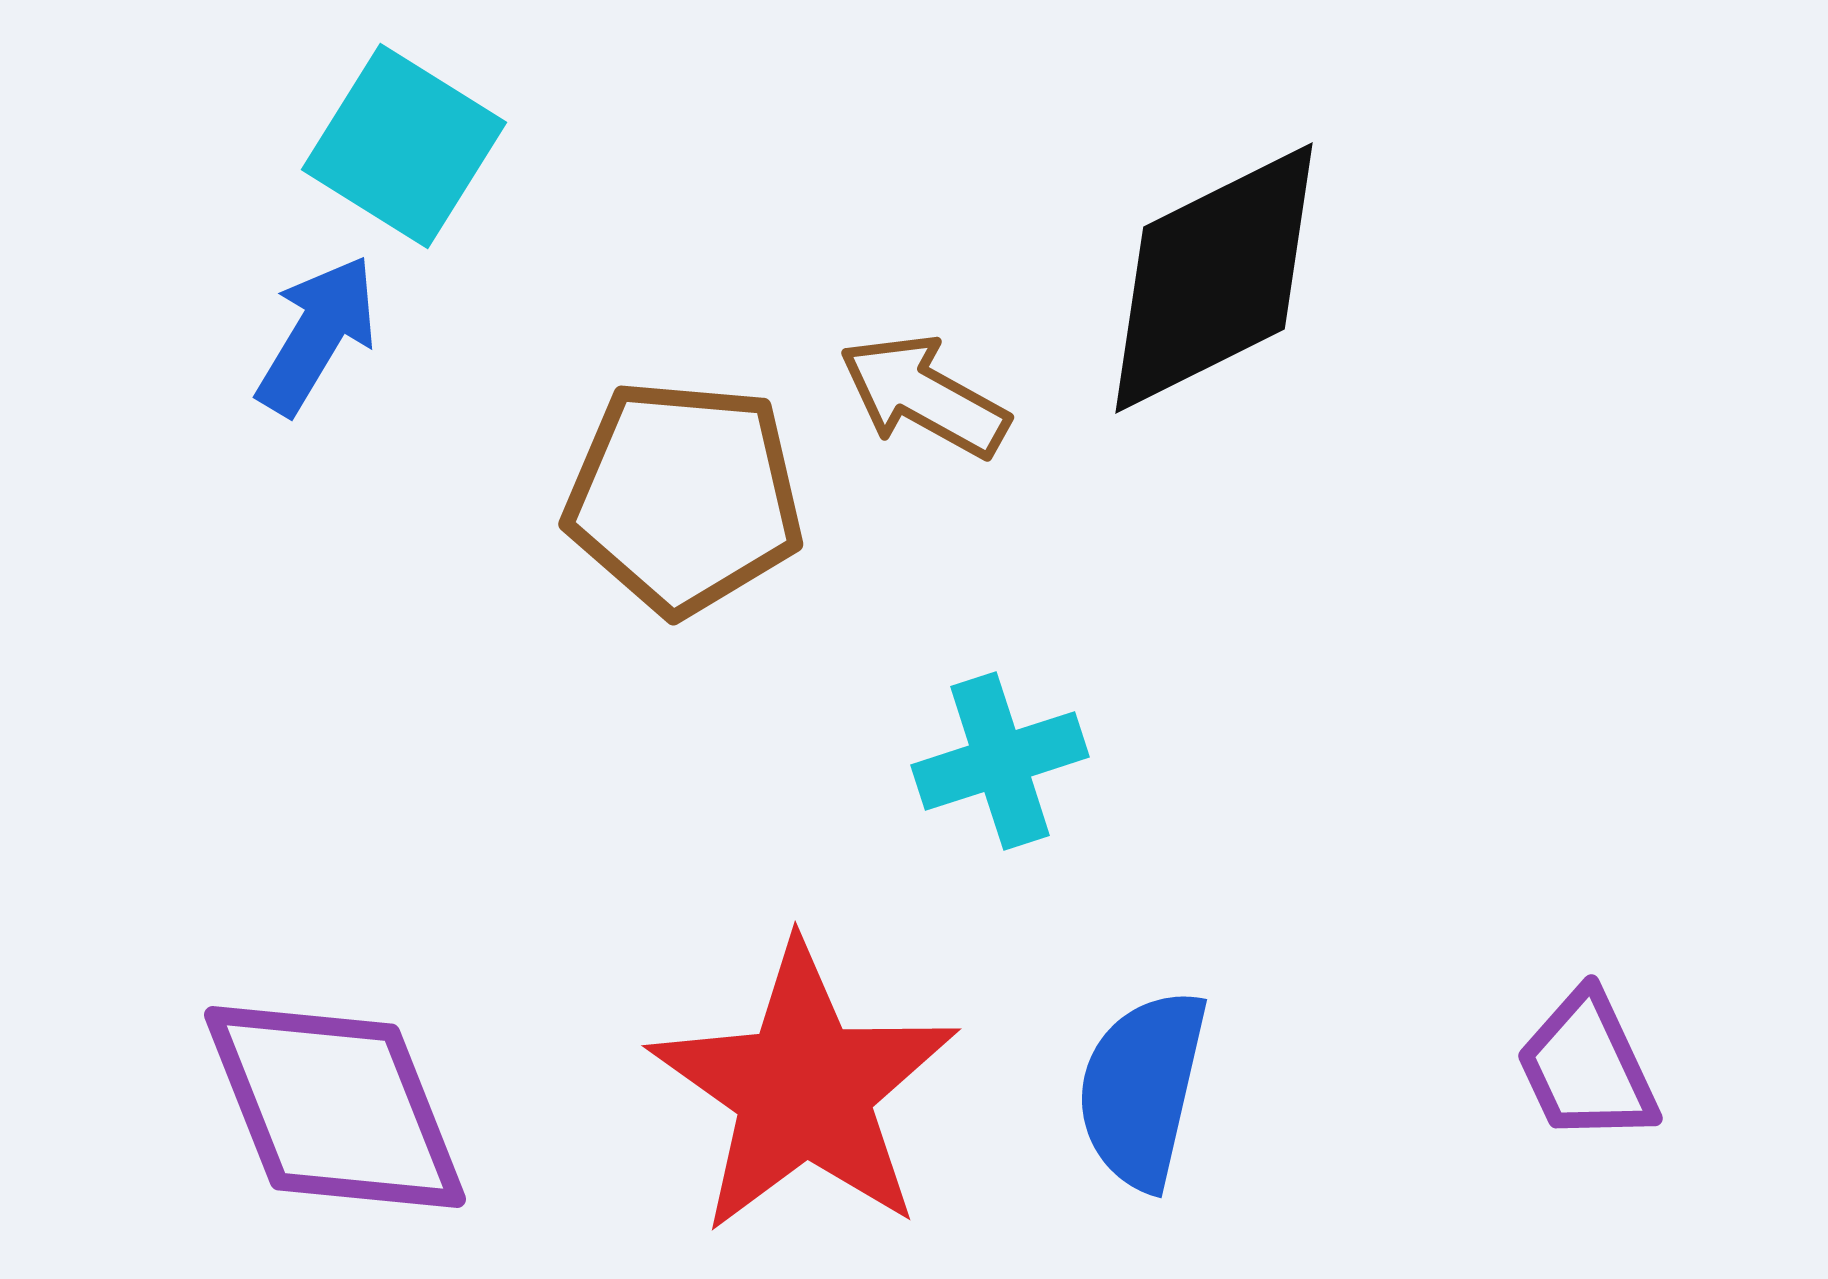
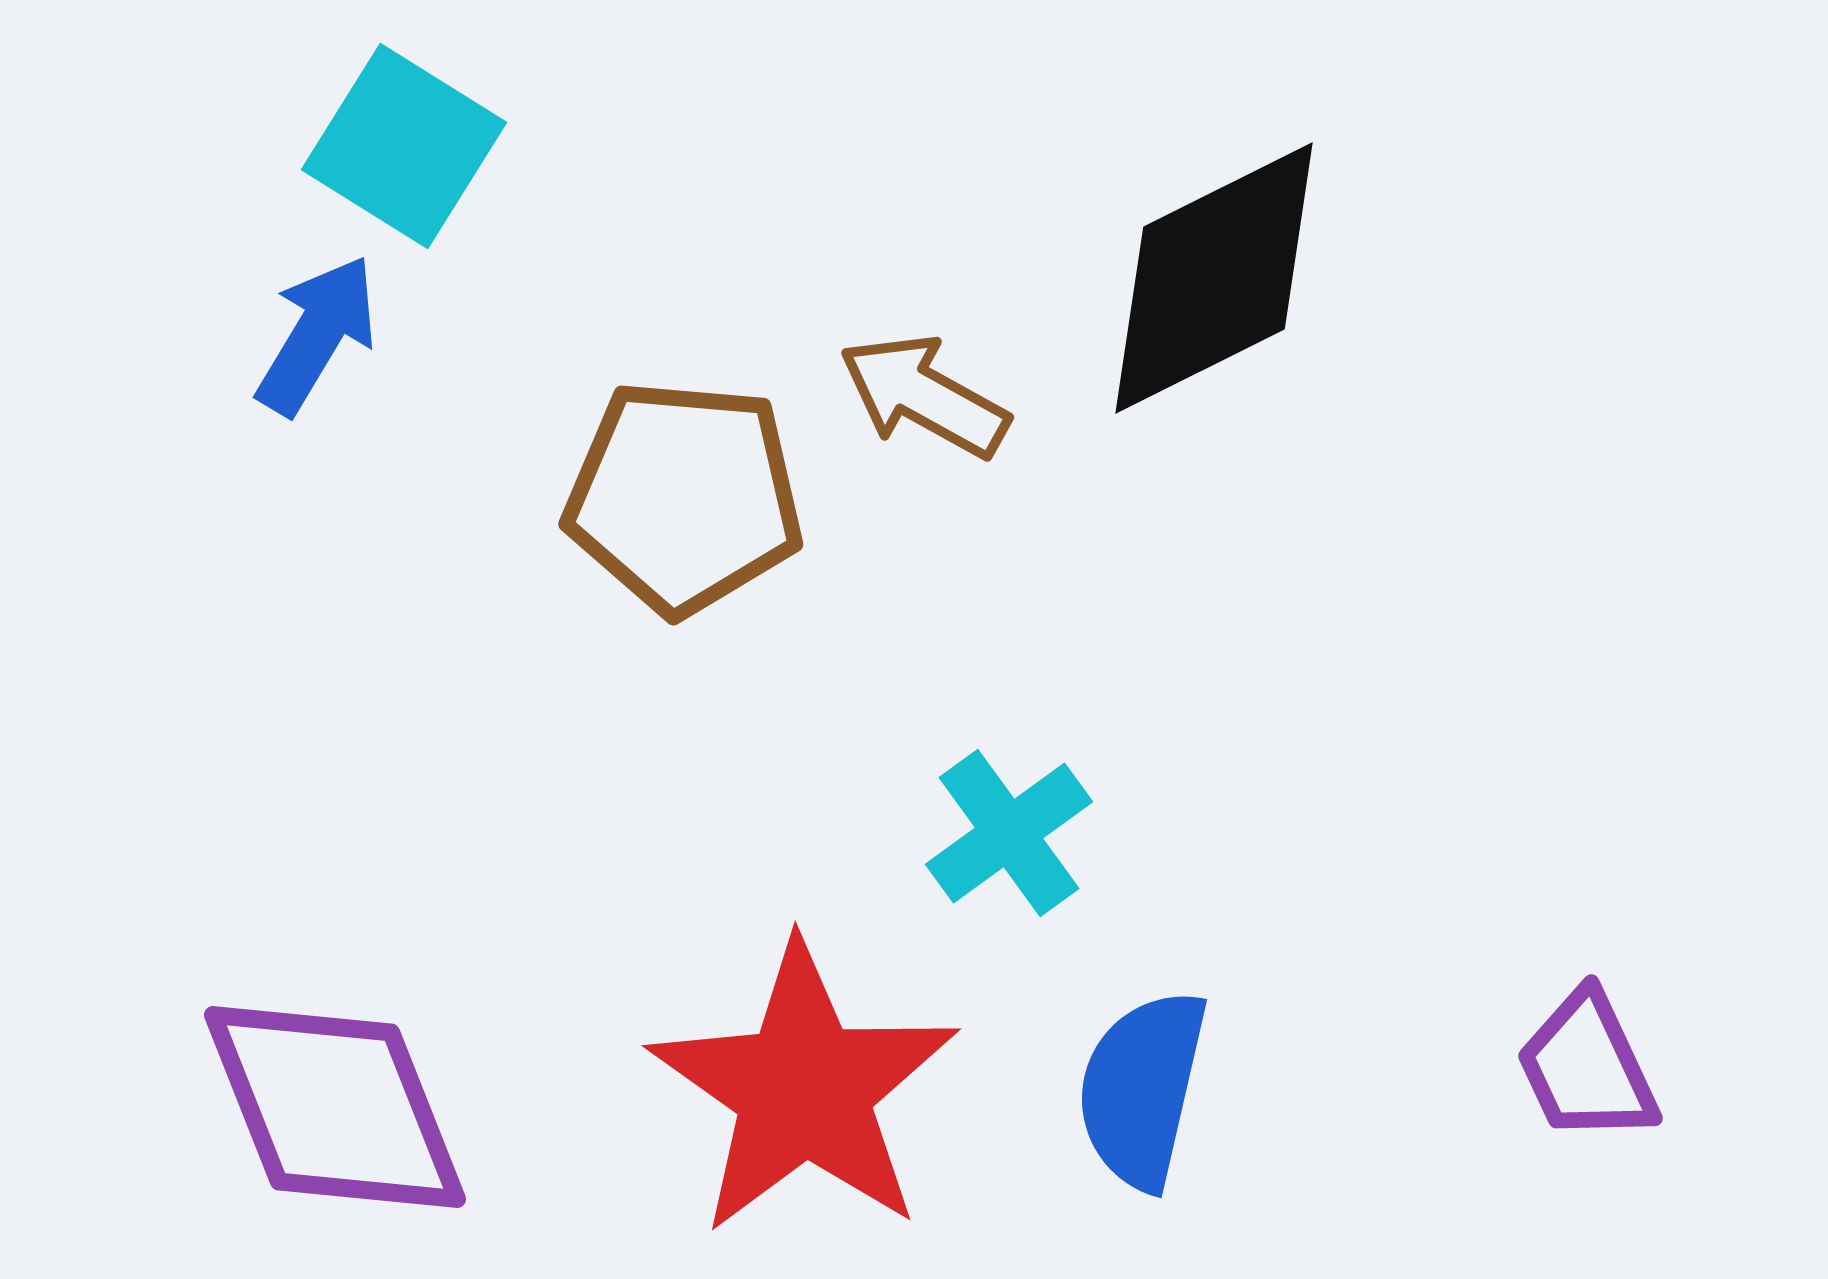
cyan cross: moved 9 px right, 72 px down; rotated 18 degrees counterclockwise
